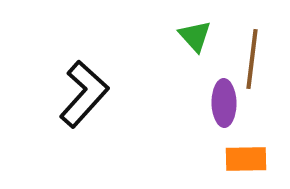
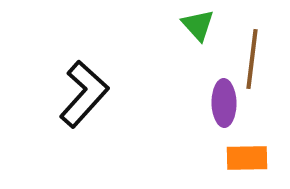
green triangle: moved 3 px right, 11 px up
orange rectangle: moved 1 px right, 1 px up
